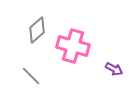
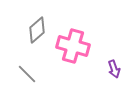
purple arrow: rotated 42 degrees clockwise
gray line: moved 4 px left, 2 px up
